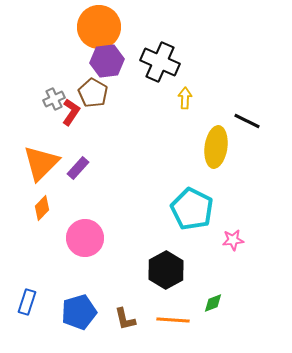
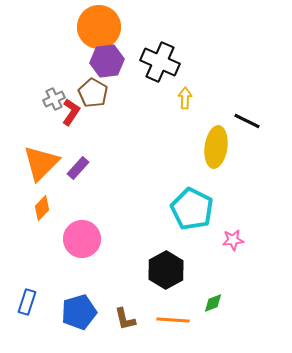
pink circle: moved 3 px left, 1 px down
